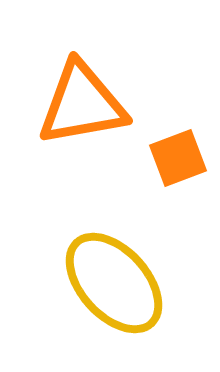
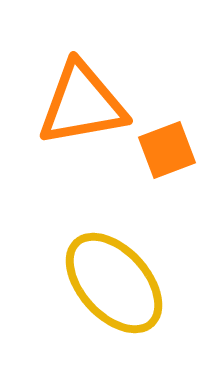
orange square: moved 11 px left, 8 px up
